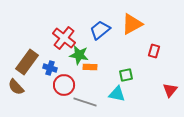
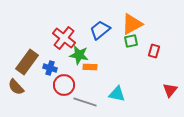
green square: moved 5 px right, 34 px up
